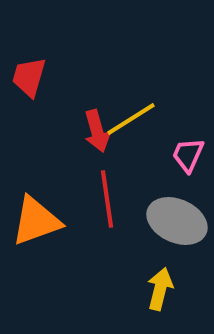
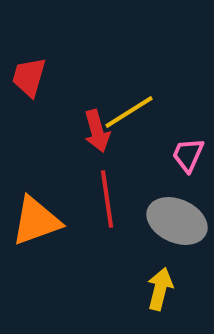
yellow line: moved 2 px left, 7 px up
